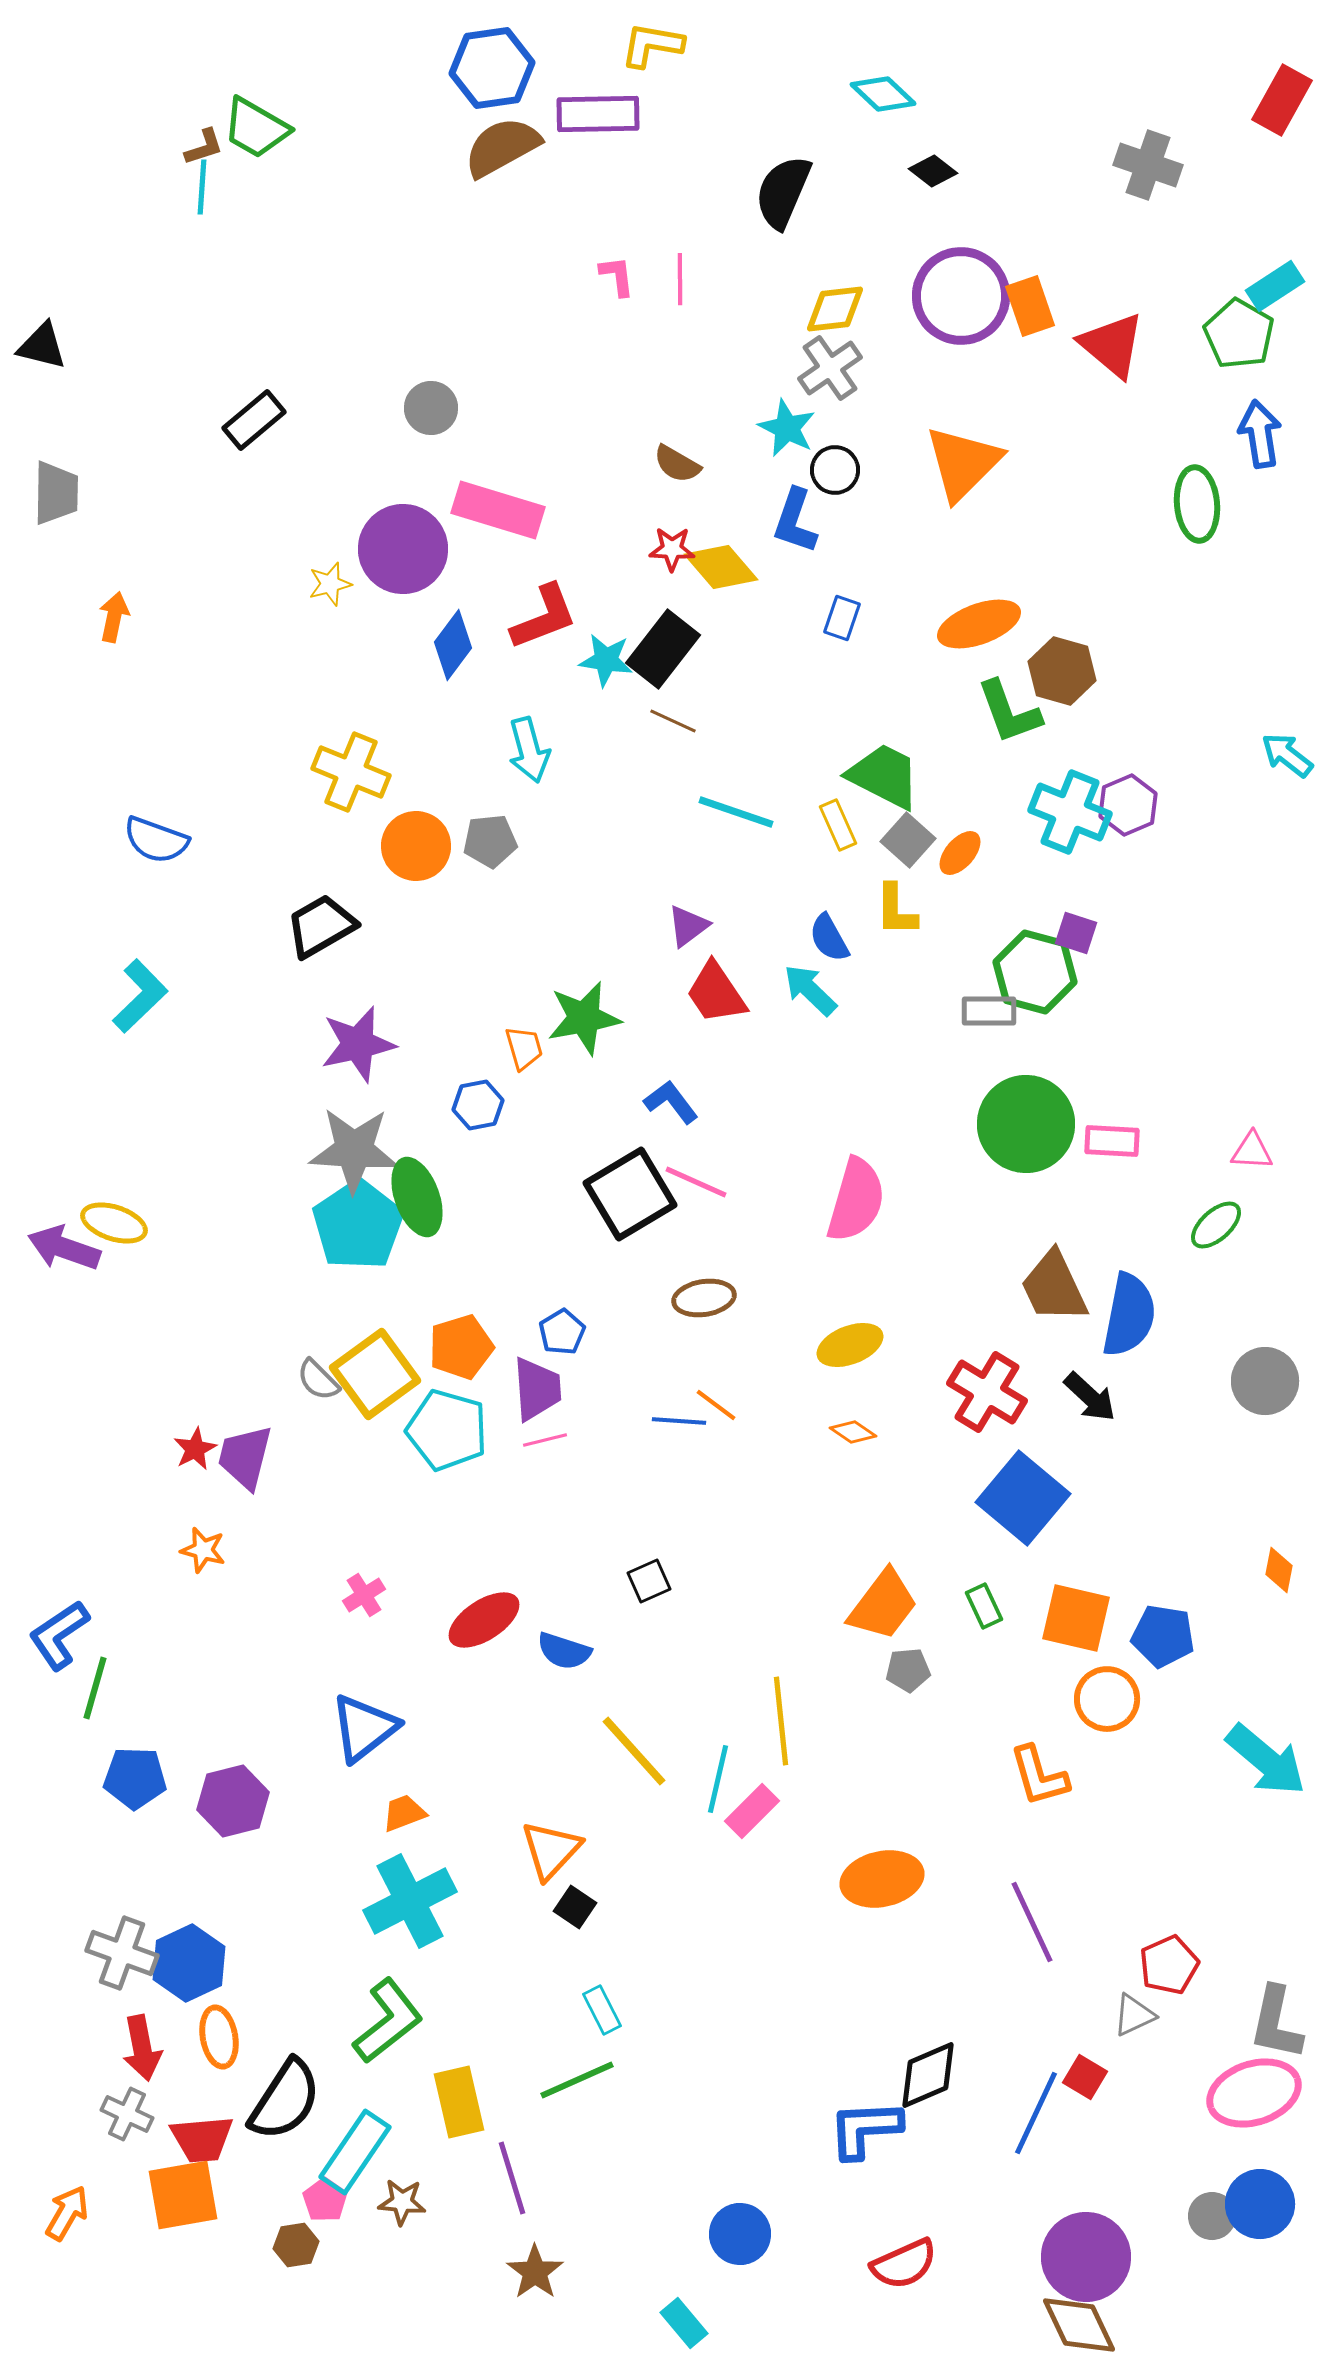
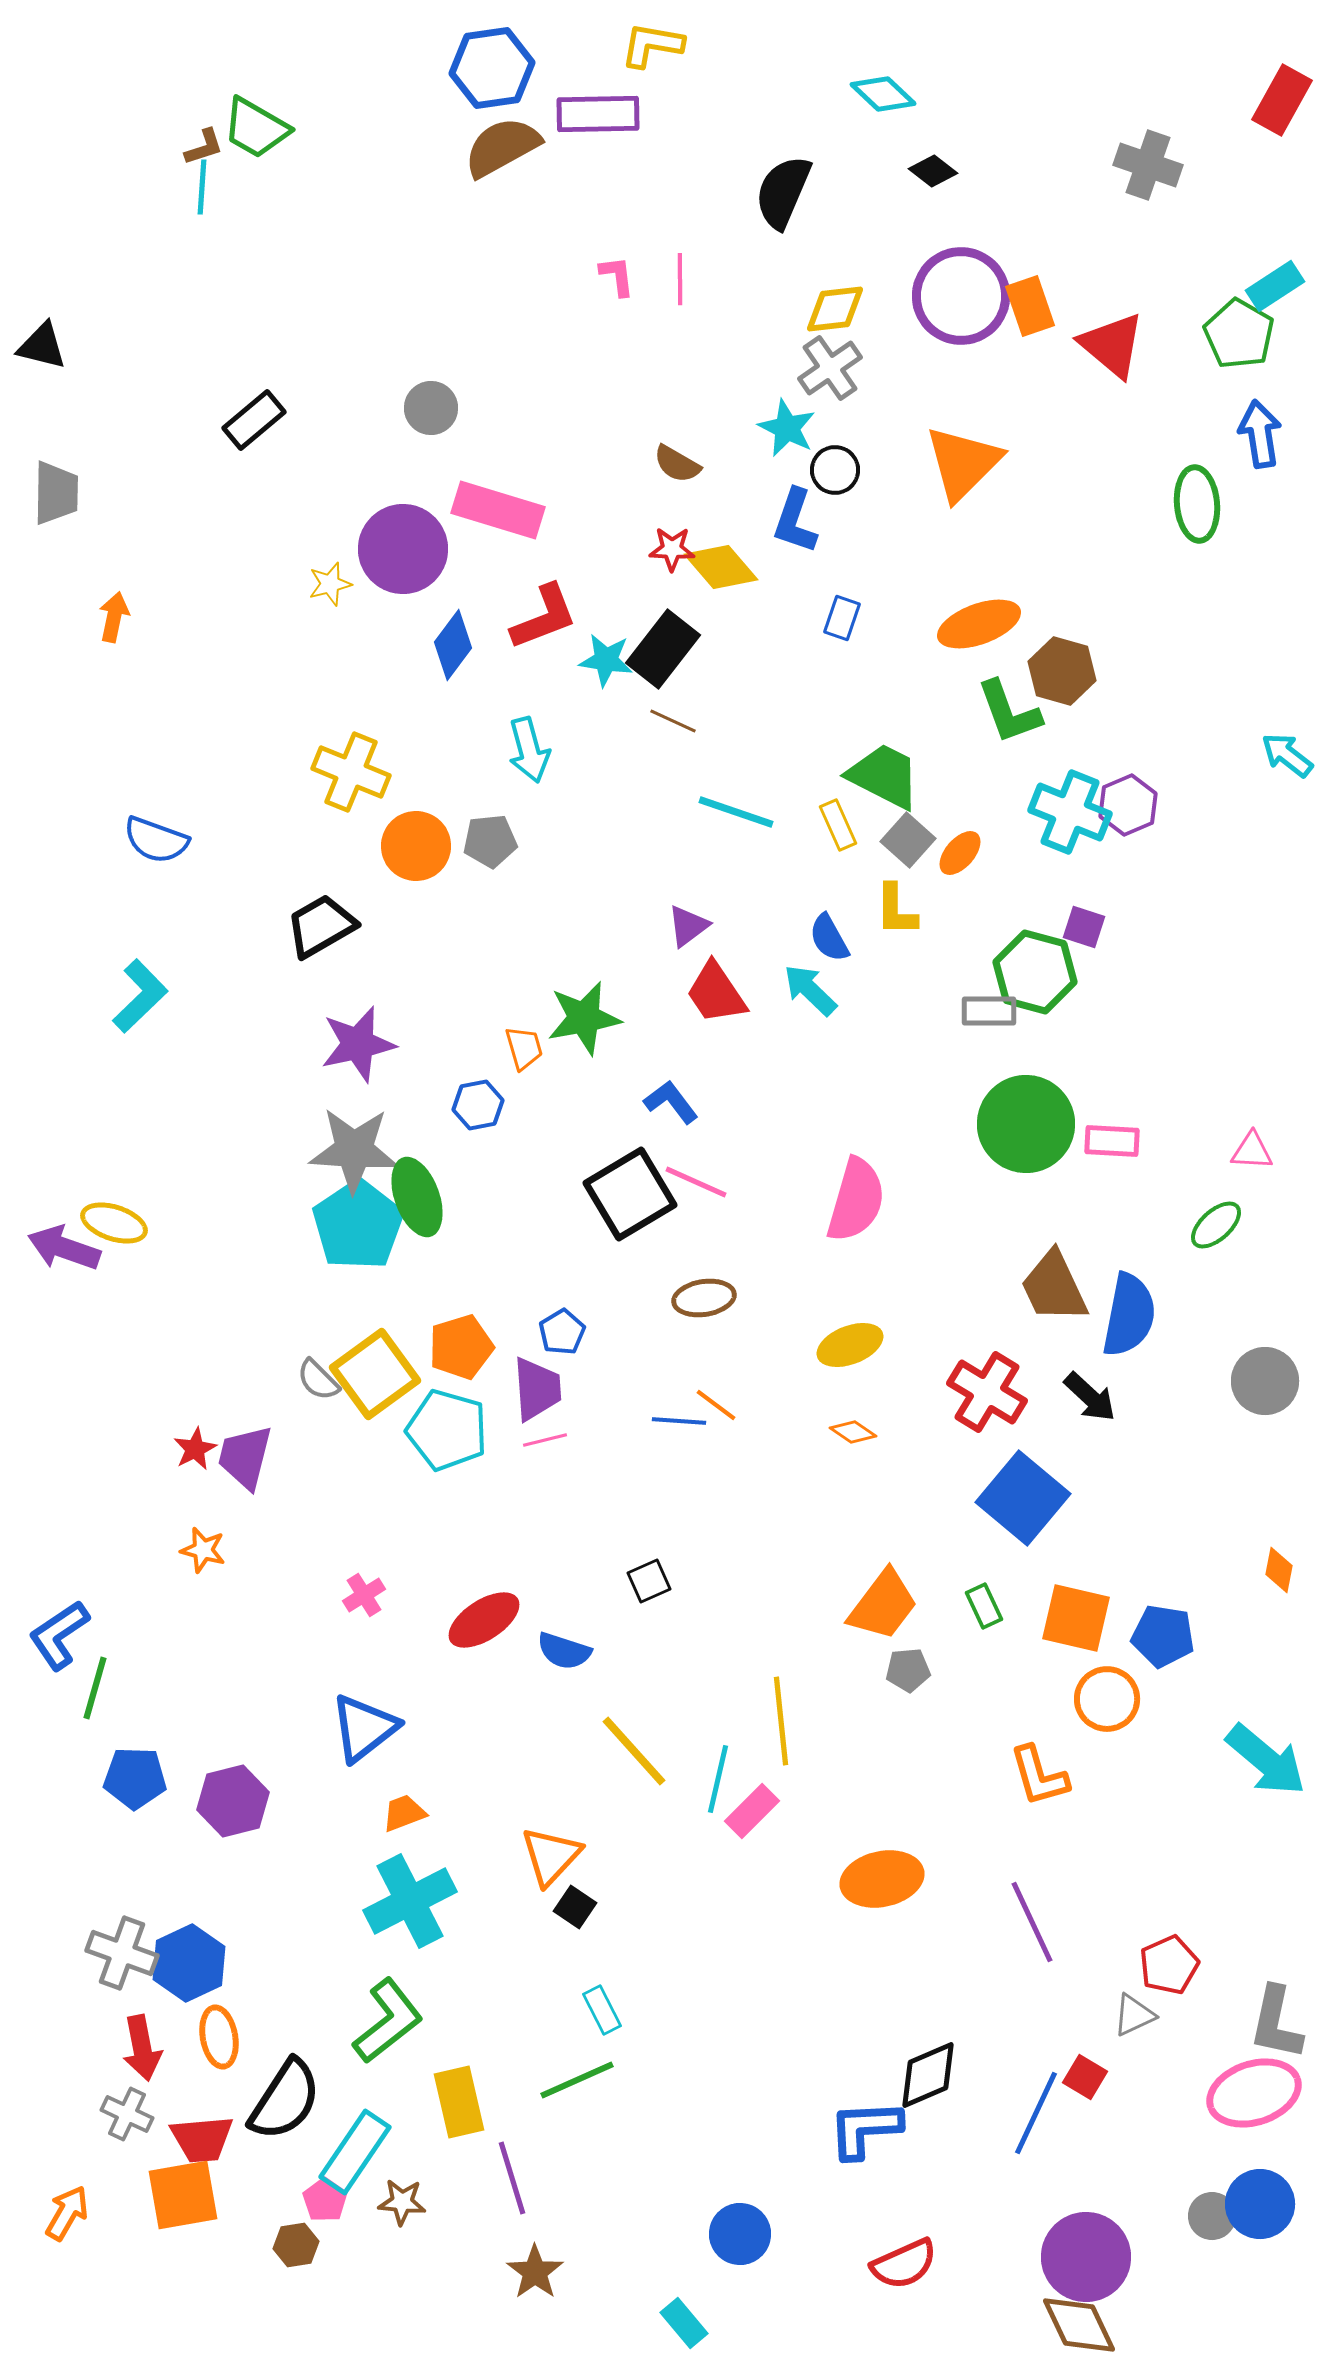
purple square at (1076, 933): moved 8 px right, 6 px up
orange triangle at (551, 1850): moved 6 px down
